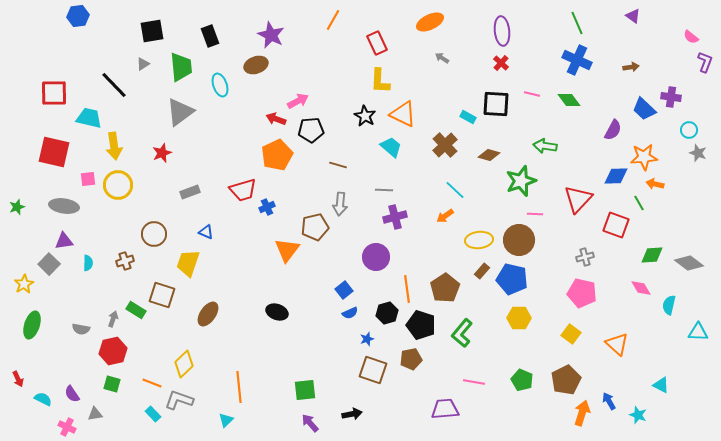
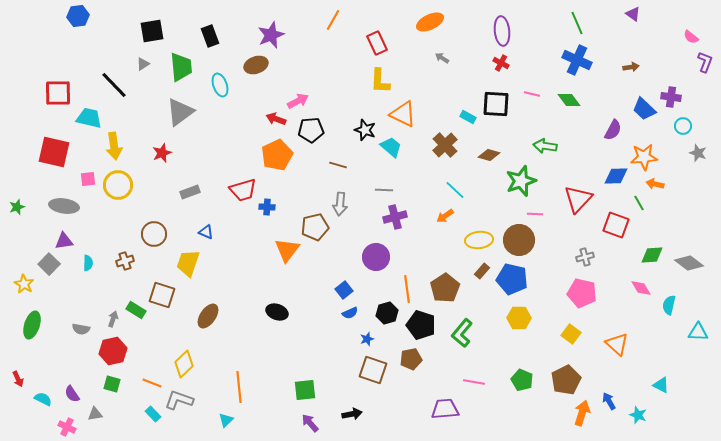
purple triangle at (633, 16): moved 2 px up
purple star at (271, 35): rotated 24 degrees clockwise
red cross at (501, 63): rotated 14 degrees counterclockwise
red square at (54, 93): moved 4 px right
black star at (365, 116): moved 14 px down; rotated 10 degrees counterclockwise
cyan circle at (689, 130): moved 6 px left, 4 px up
blue cross at (267, 207): rotated 28 degrees clockwise
yellow star at (24, 284): rotated 12 degrees counterclockwise
brown ellipse at (208, 314): moved 2 px down
